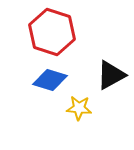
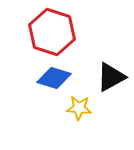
black triangle: moved 2 px down
blue diamond: moved 4 px right, 2 px up
